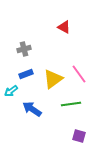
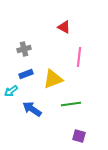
pink line: moved 17 px up; rotated 42 degrees clockwise
yellow triangle: rotated 15 degrees clockwise
